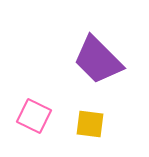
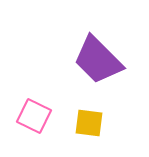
yellow square: moved 1 px left, 1 px up
